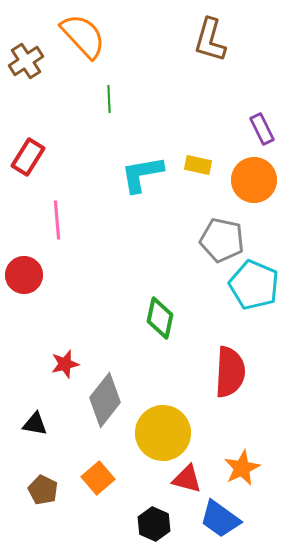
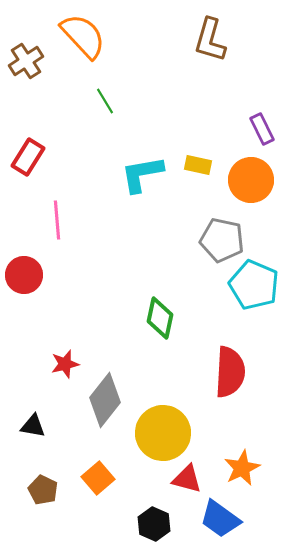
green line: moved 4 px left, 2 px down; rotated 28 degrees counterclockwise
orange circle: moved 3 px left
black triangle: moved 2 px left, 2 px down
